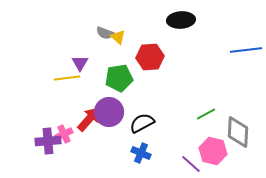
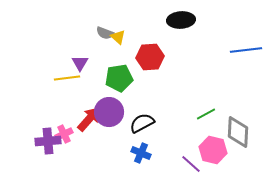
pink hexagon: moved 1 px up
